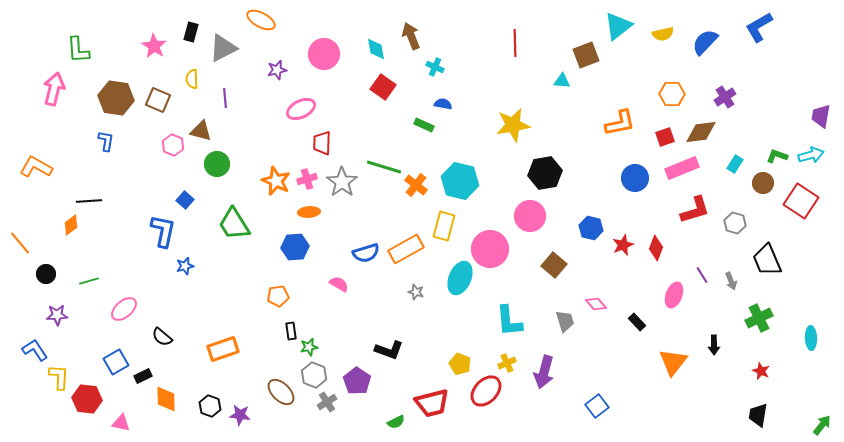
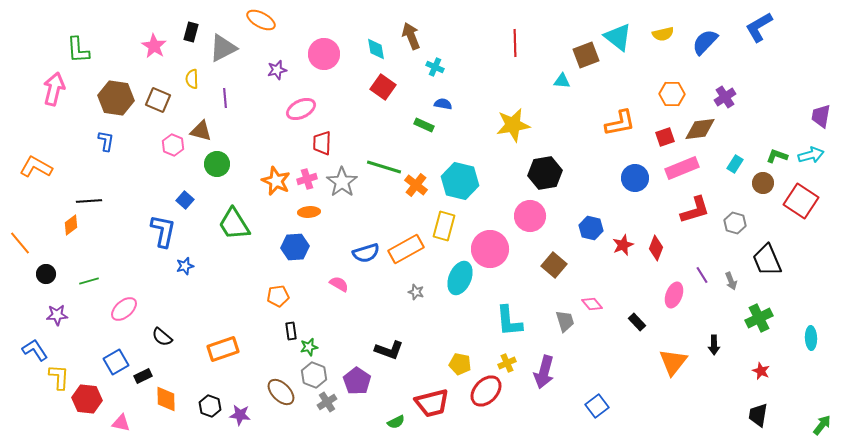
cyan triangle at (618, 26): moved 11 px down; rotated 44 degrees counterclockwise
brown diamond at (701, 132): moved 1 px left, 3 px up
pink diamond at (596, 304): moved 4 px left
yellow pentagon at (460, 364): rotated 10 degrees counterclockwise
